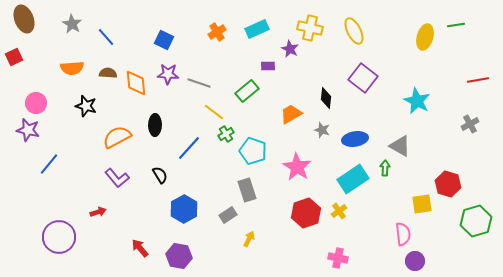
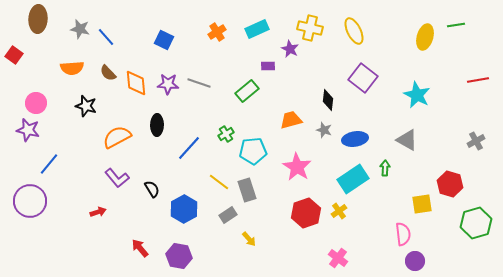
brown ellipse at (24, 19): moved 14 px right; rotated 24 degrees clockwise
gray star at (72, 24): moved 8 px right, 5 px down; rotated 18 degrees counterclockwise
red square at (14, 57): moved 2 px up; rotated 30 degrees counterclockwise
brown semicircle at (108, 73): rotated 138 degrees counterclockwise
purple star at (168, 74): moved 10 px down
black diamond at (326, 98): moved 2 px right, 2 px down
cyan star at (417, 101): moved 6 px up
yellow line at (214, 112): moved 5 px right, 70 px down
orange trapezoid at (291, 114): moved 6 px down; rotated 15 degrees clockwise
gray cross at (470, 124): moved 6 px right, 17 px down
black ellipse at (155, 125): moved 2 px right
gray star at (322, 130): moved 2 px right
gray triangle at (400, 146): moved 7 px right, 6 px up
cyan pentagon at (253, 151): rotated 24 degrees counterclockwise
black semicircle at (160, 175): moved 8 px left, 14 px down
red hexagon at (448, 184): moved 2 px right
green hexagon at (476, 221): moved 2 px down
purple circle at (59, 237): moved 29 px left, 36 px up
yellow arrow at (249, 239): rotated 112 degrees clockwise
pink cross at (338, 258): rotated 24 degrees clockwise
